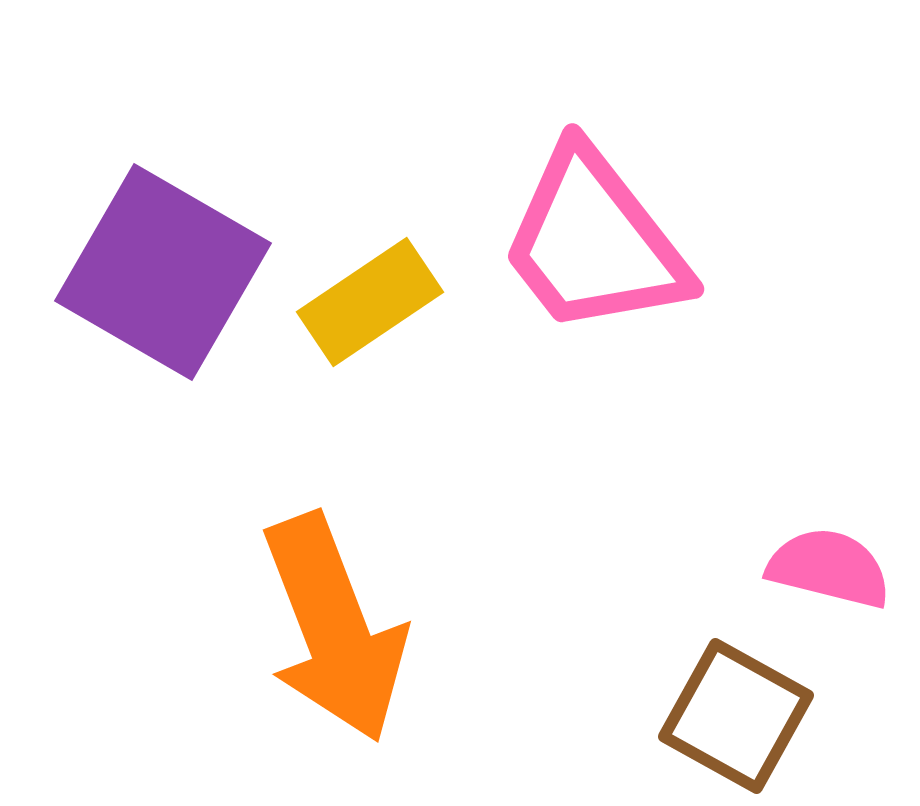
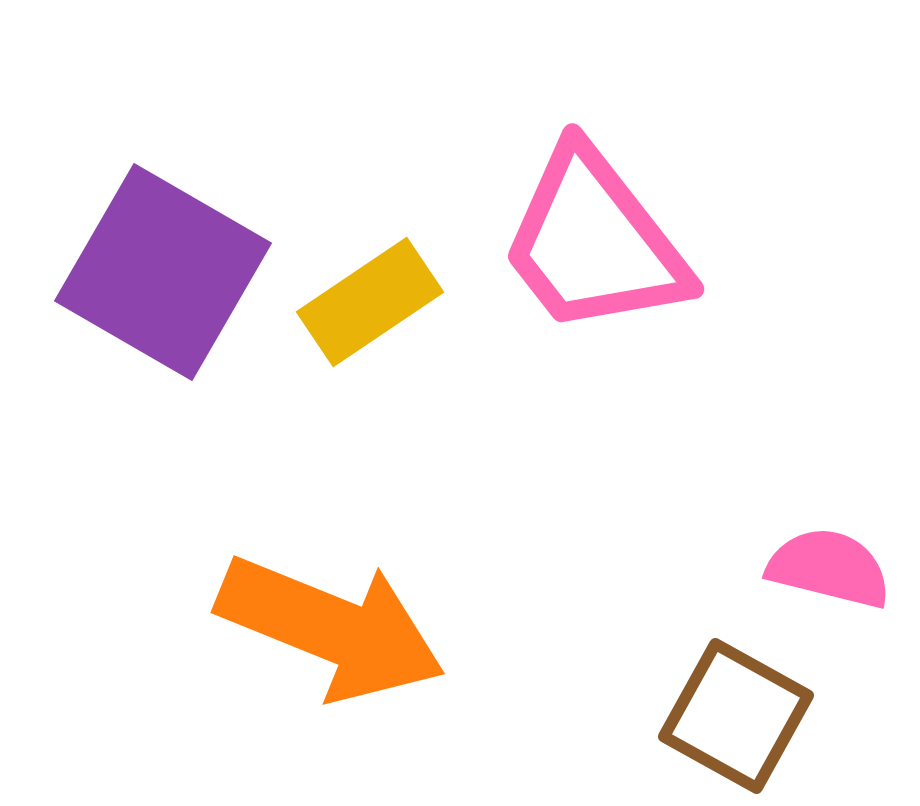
orange arrow: moved 3 px left; rotated 47 degrees counterclockwise
